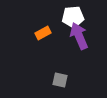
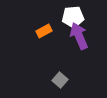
orange rectangle: moved 1 px right, 2 px up
gray square: rotated 28 degrees clockwise
